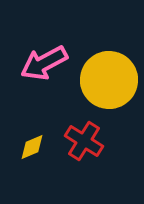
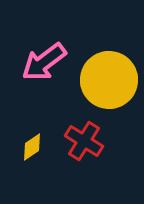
pink arrow: moved 1 px up; rotated 9 degrees counterclockwise
yellow diamond: rotated 12 degrees counterclockwise
